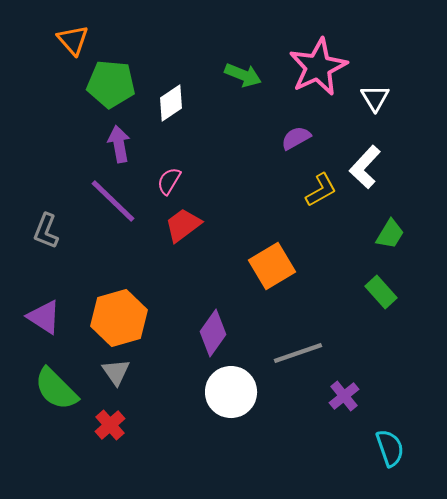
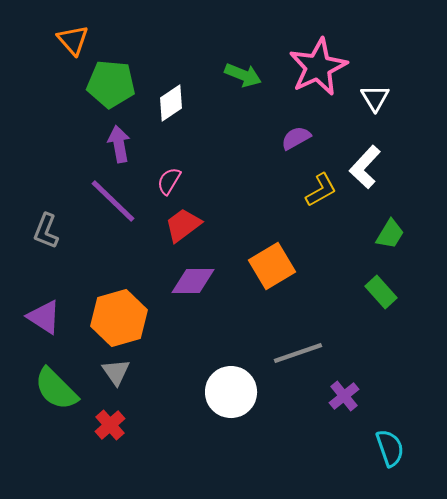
purple diamond: moved 20 px left, 52 px up; rotated 54 degrees clockwise
